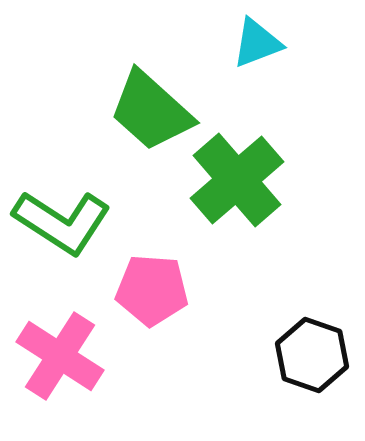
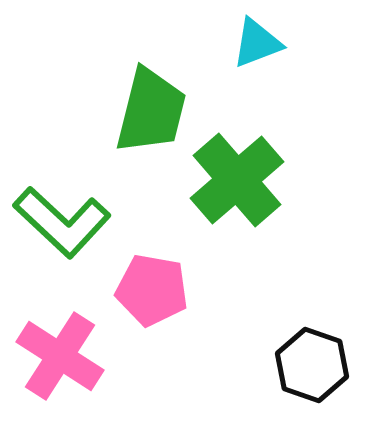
green trapezoid: rotated 118 degrees counterclockwise
green L-shape: rotated 10 degrees clockwise
pink pentagon: rotated 6 degrees clockwise
black hexagon: moved 10 px down
